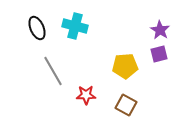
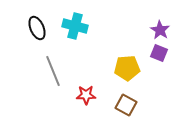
purple square: moved 1 px up; rotated 36 degrees clockwise
yellow pentagon: moved 2 px right, 2 px down
gray line: rotated 8 degrees clockwise
